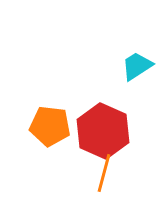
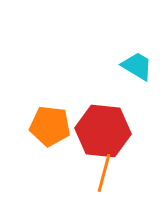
cyan trapezoid: rotated 64 degrees clockwise
red hexagon: rotated 18 degrees counterclockwise
